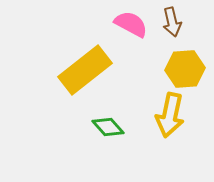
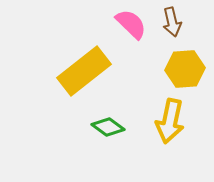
pink semicircle: rotated 16 degrees clockwise
yellow rectangle: moved 1 px left, 1 px down
yellow arrow: moved 6 px down
green diamond: rotated 12 degrees counterclockwise
